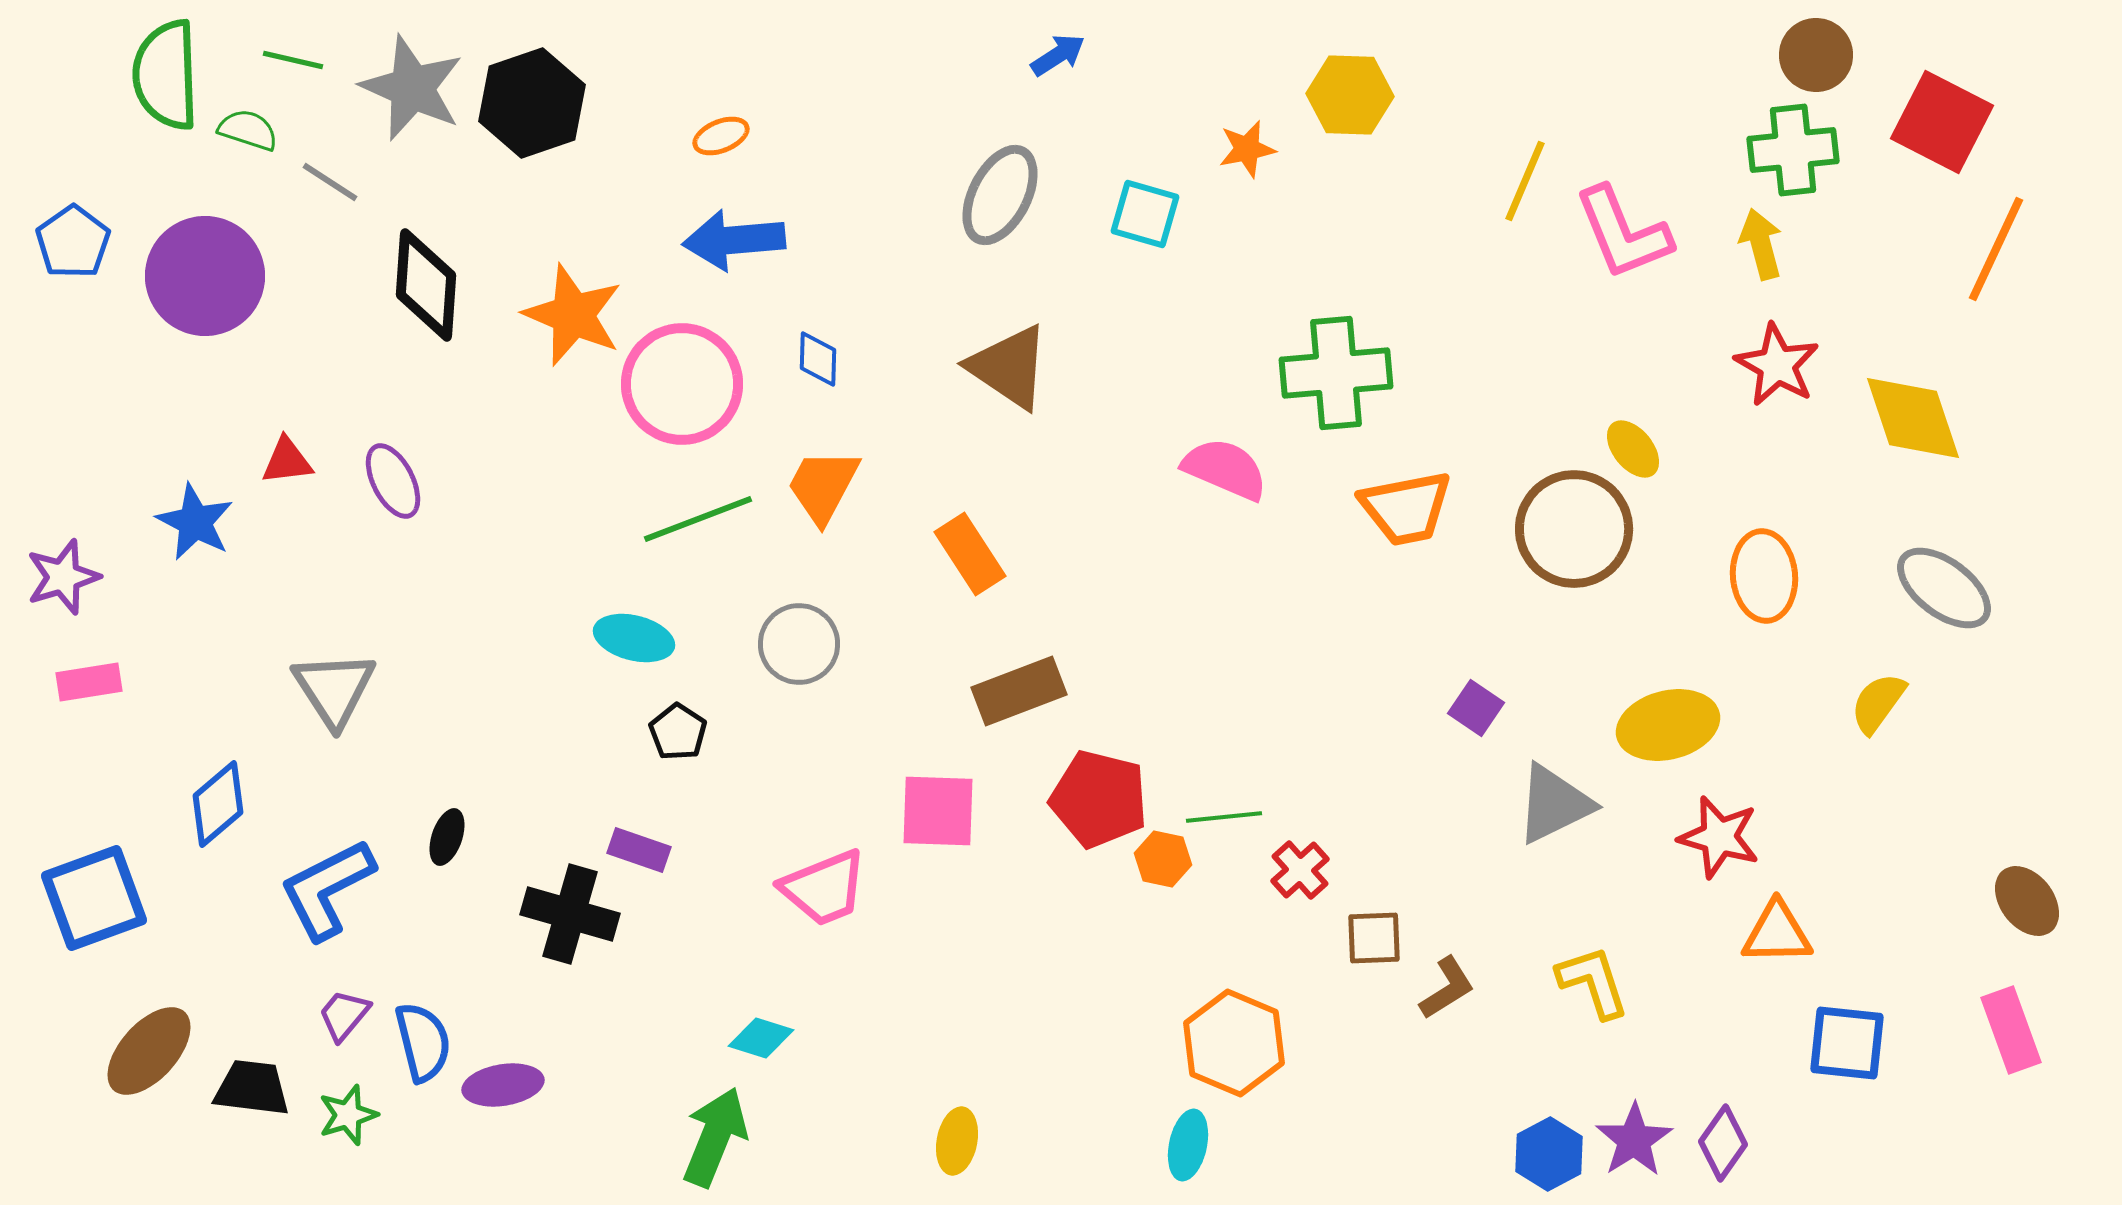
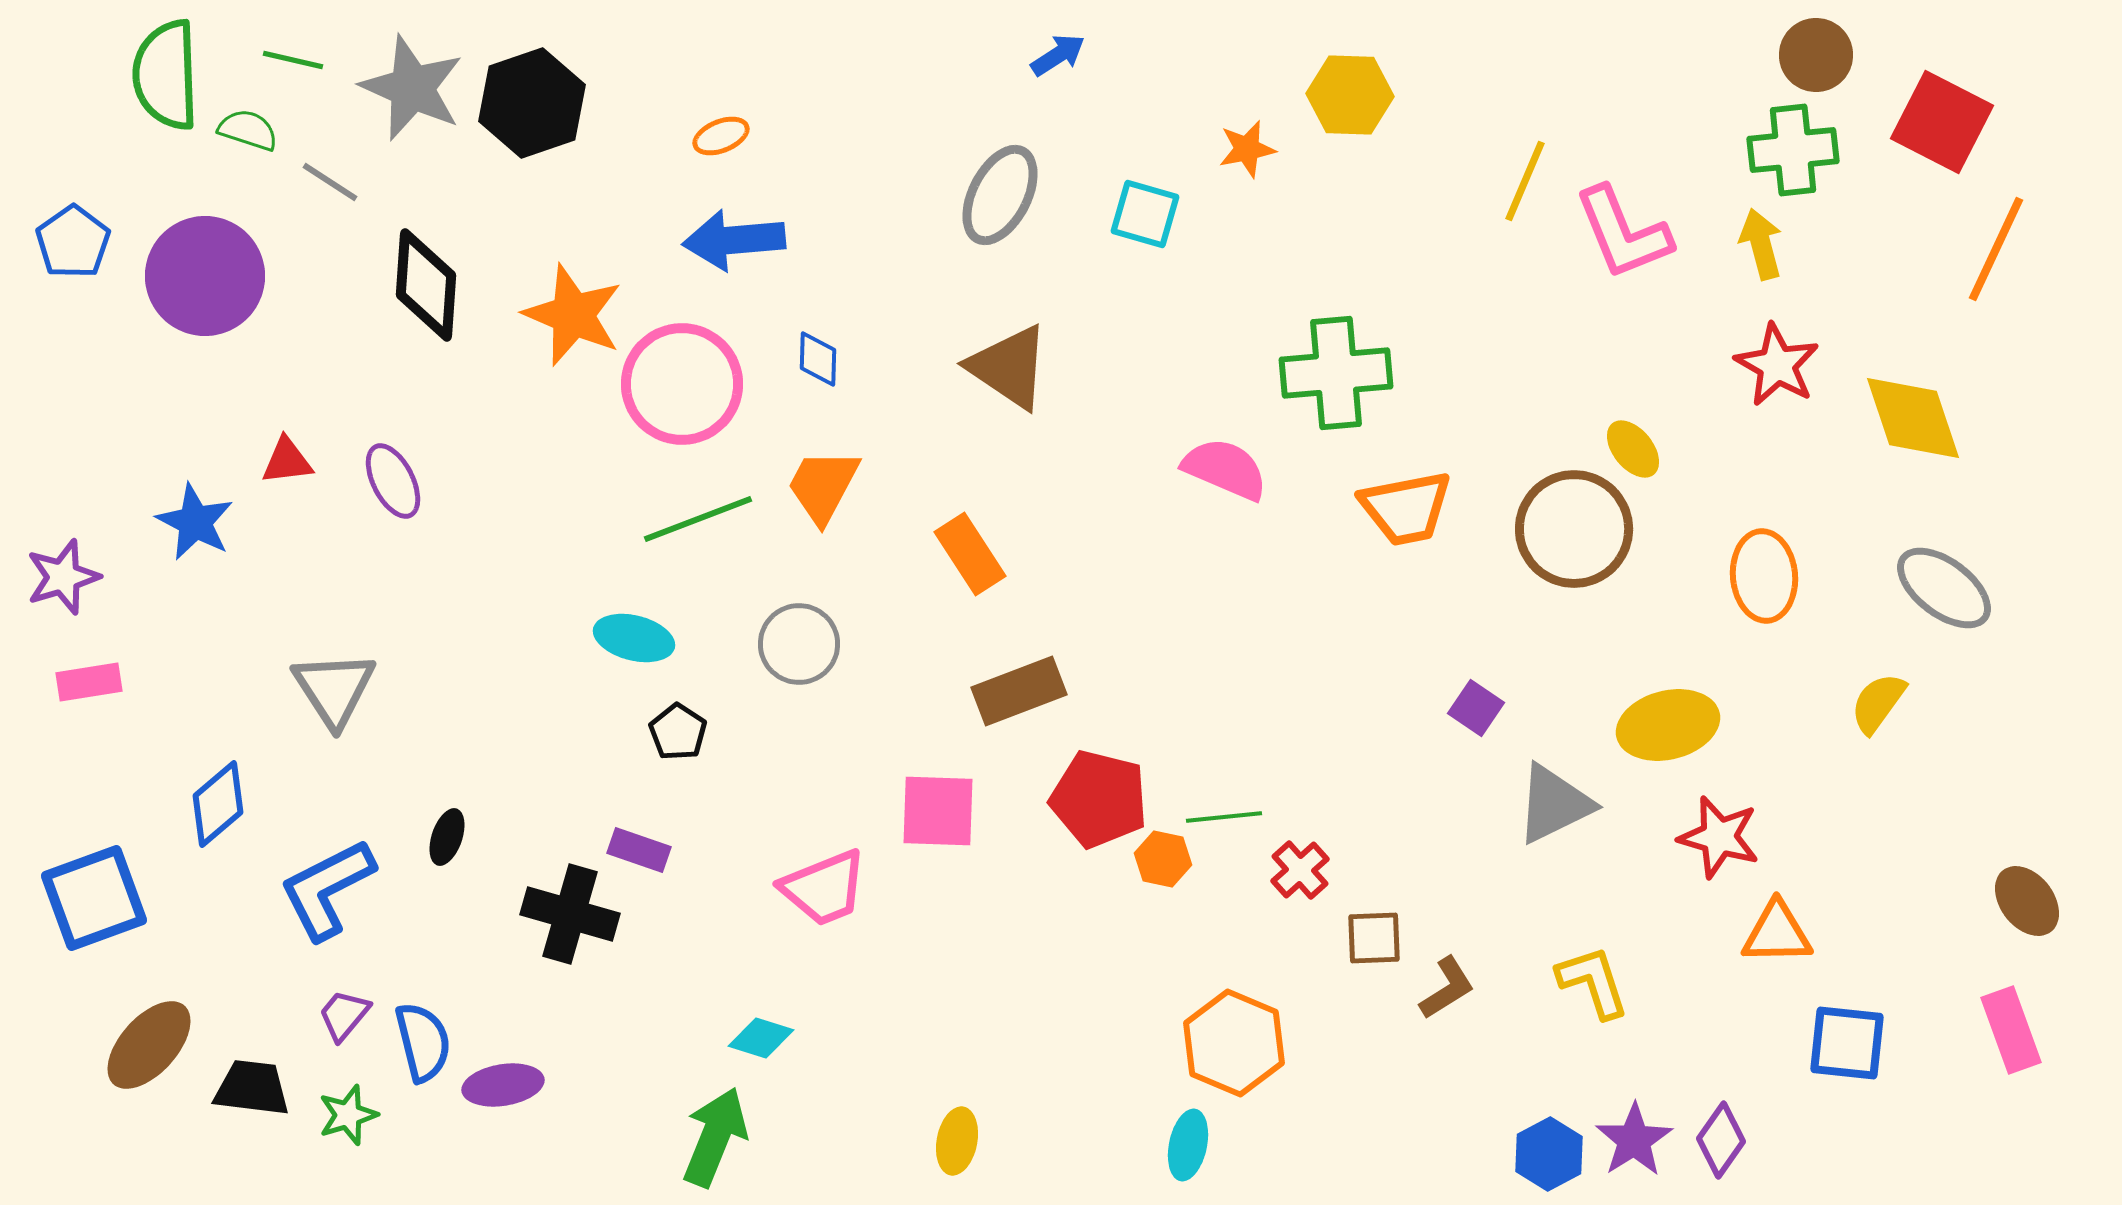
brown ellipse at (149, 1051): moved 6 px up
purple diamond at (1723, 1143): moved 2 px left, 3 px up
